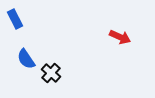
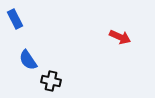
blue semicircle: moved 2 px right, 1 px down
black cross: moved 8 px down; rotated 30 degrees counterclockwise
